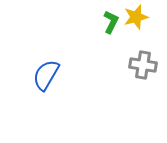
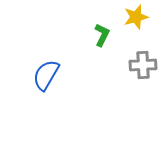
green L-shape: moved 9 px left, 13 px down
gray cross: rotated 12 degrees counterclockwise
